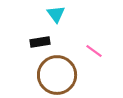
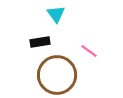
pink line: moved 5 px left
